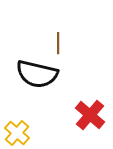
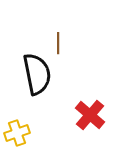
black semicircle: rotated 114 degrees counterclockwise
yellow cross: rotated 30 degrees clockwise
